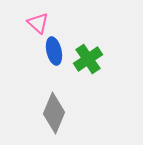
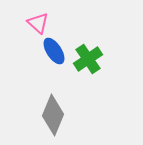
blue ellipse: rotated 20 degrees counterclockwise
gray diamond: moved 1 px left, 2 px down
